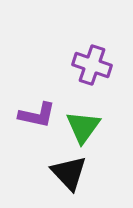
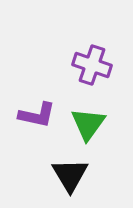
green triangle: moved 5 px right, 3 px up
black triangle: moved 1 px right, 2 px down; rotated 12 degrees clockwise
